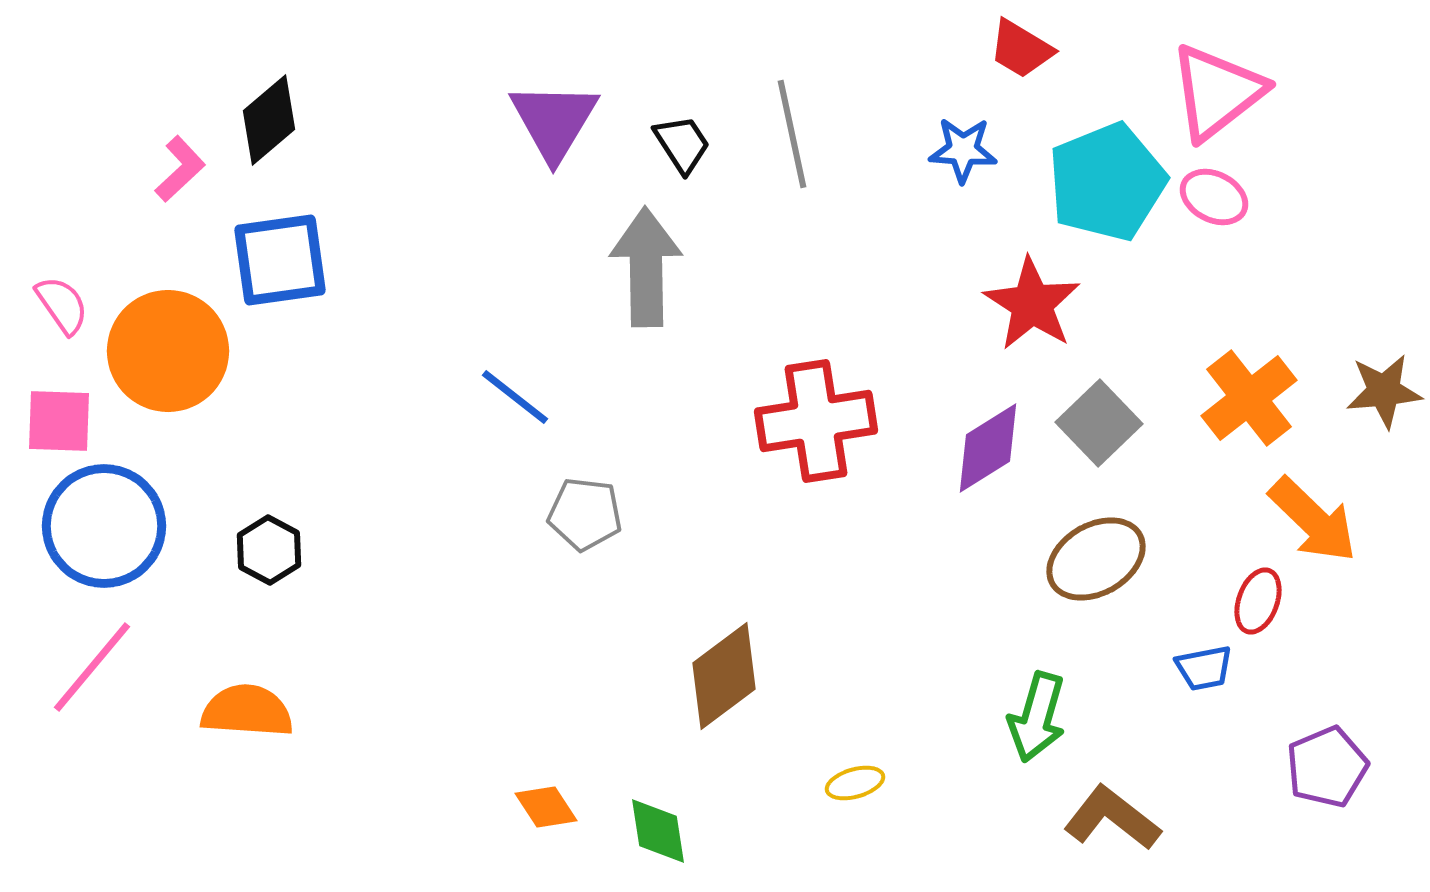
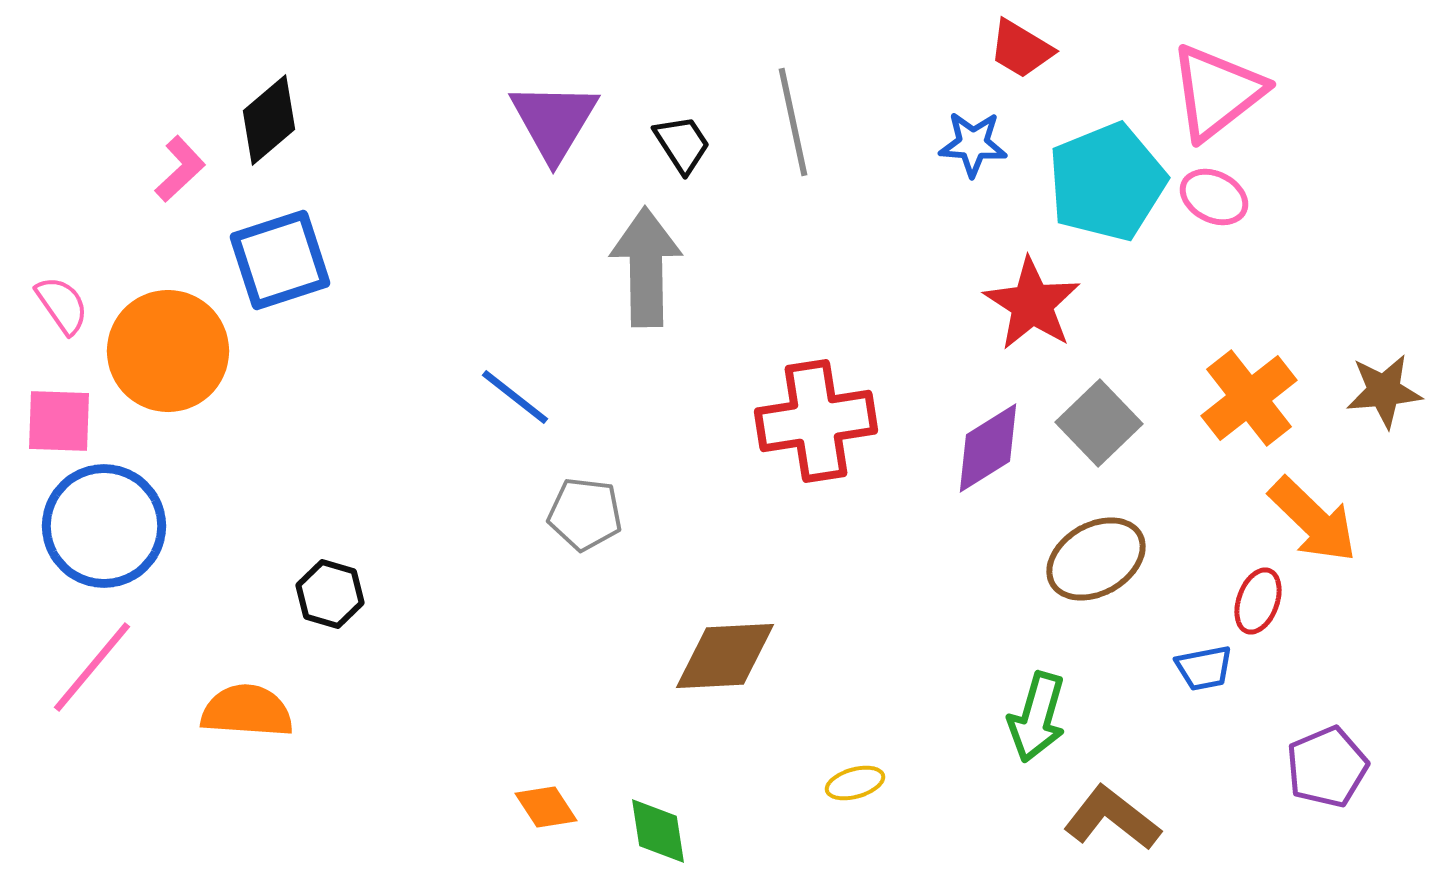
gray line: moved 1 px right, 12 px up
blue star: moved 10 px right, 6 px up
blue square: rotated 10 degrees counterclockwise
black hexagon: moved 61 px right, 44 px down; rotated 12 degrees counterclockwise
brown diamond: moved 1 px right, 20 px up; rotated 34 degrees clockwise
